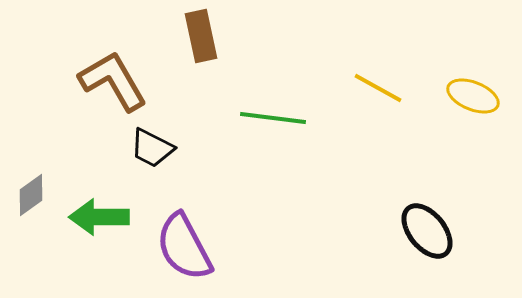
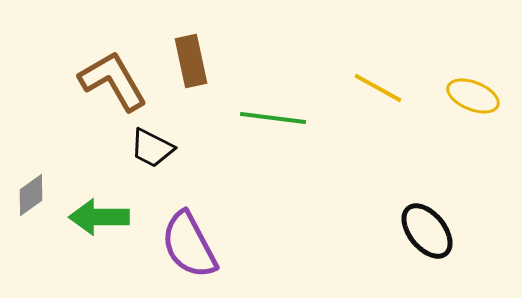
brown rectangle: moved 10 px left, 25 px down
purple semicircle: moved 5 px right, 2 px up
